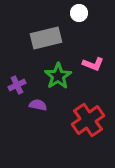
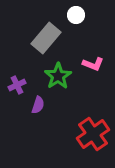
white circle: moved 3 px left, 2 px down
gray rectangle: rotated 36 degrees counterclockwise
purple semicircle: rotated 96 degrees clockwise
red cross: moved 5 px right, 14 px down
